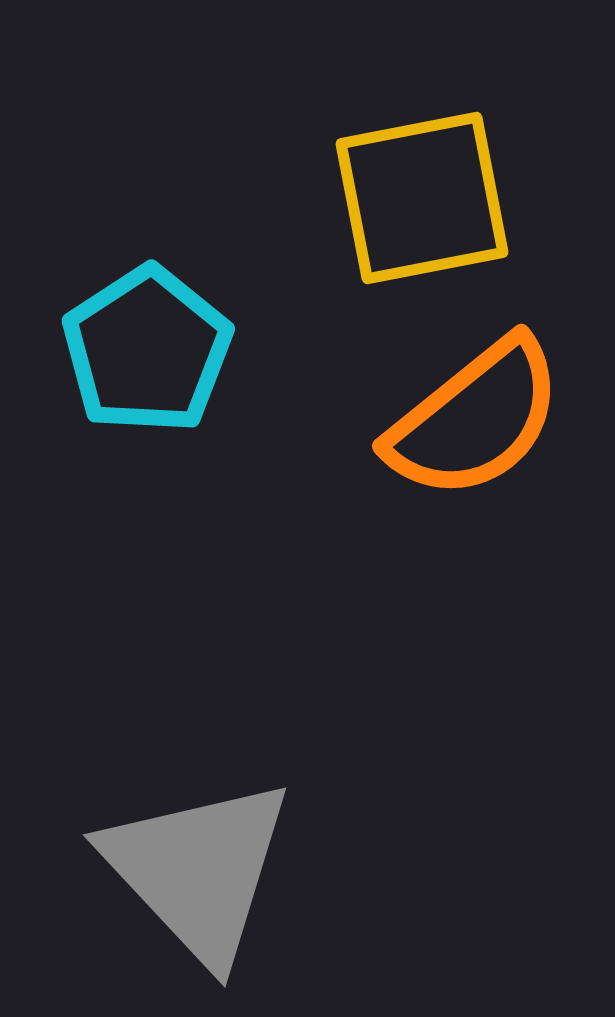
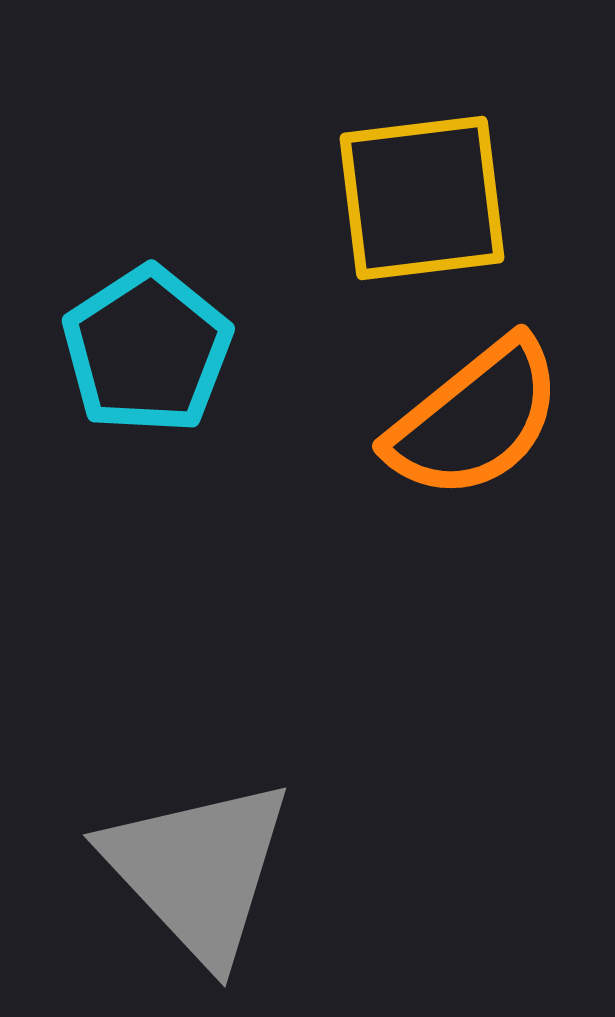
yellow square: rotated 4 degrees clockwise
